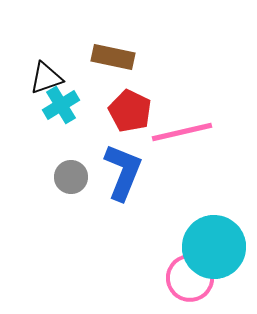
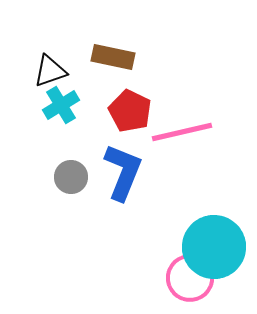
black triangle: moved 4 px right, 7 px up
